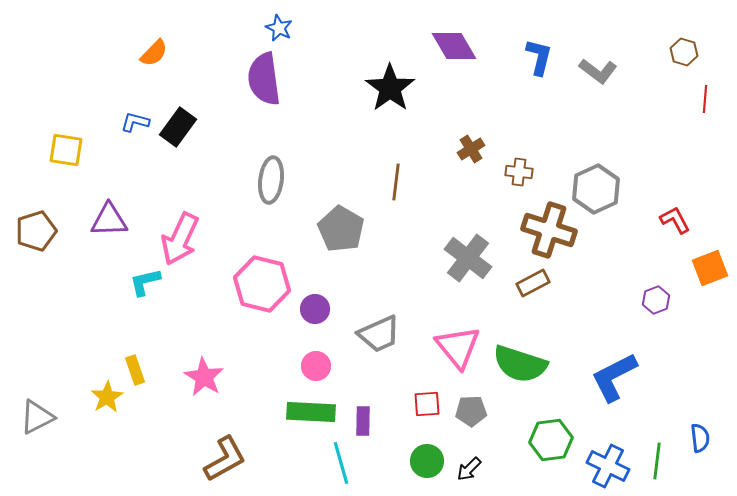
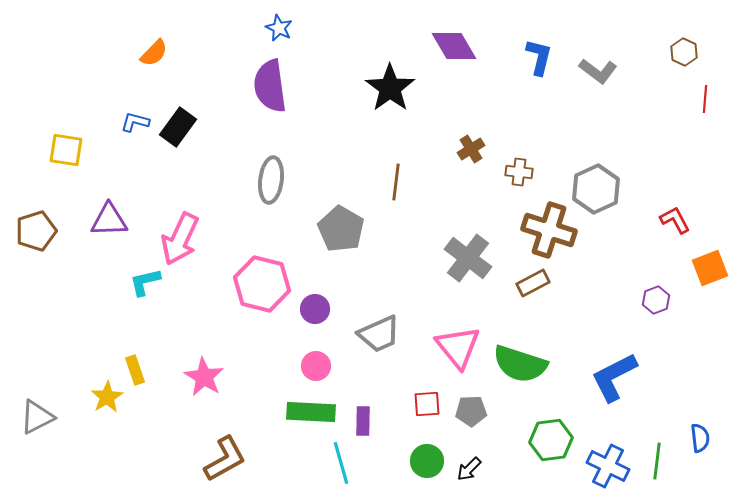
brown hexagon at (684, 52): rotated 8 degrees clockwise
purple semicircle at (264, 79): moved 6 px right, 7 px down
